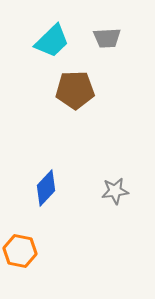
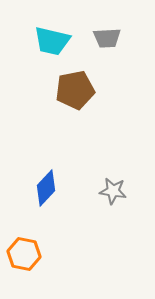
cyan trapezoid: rotated 57 degrees clockwise
brown pentagon: rotated 9 degrees counterclockwise
gray star: moved 2 px left; rotated 16 degrees clockwise
orange hexagon: moved 4 px right, 3 px down
